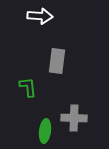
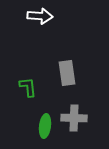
gray rectangle: moved 10 px right, 12 px down; rotated 15 degrees counterclockwise
green ellipse: moved 5 px up
